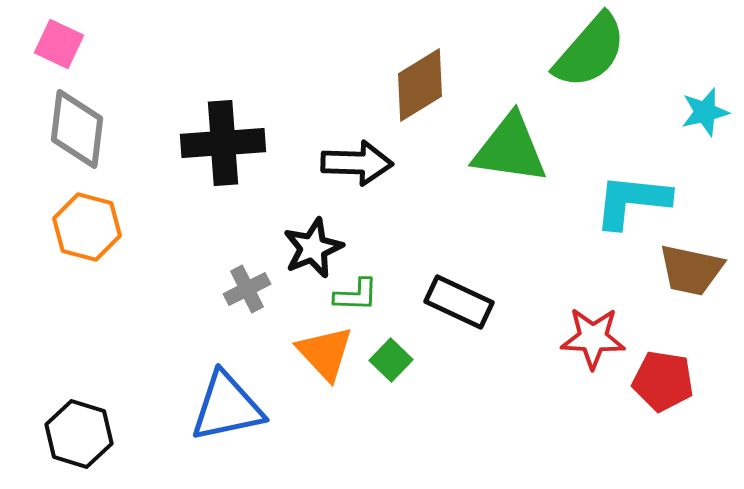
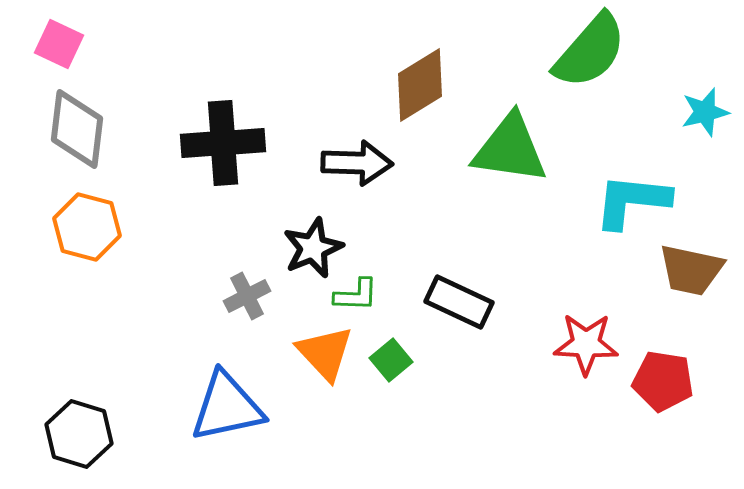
gray cross: moved 7 px down
red star: moved 7 px left, 6 px down
green square: rotated 6 degrees clockwise
